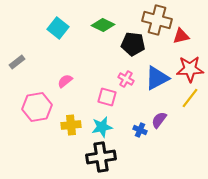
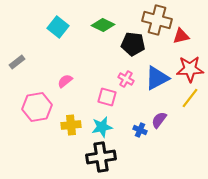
cyan square: moved 1 px up
